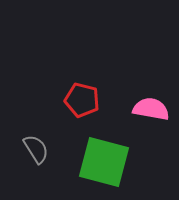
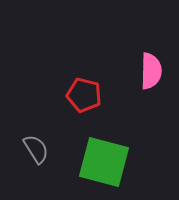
red pentagon: moved 2 px right, 5 px up
pink semicircle: moved 38 px up; rotated 81 degrees clockwise
